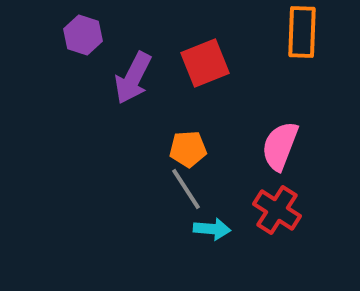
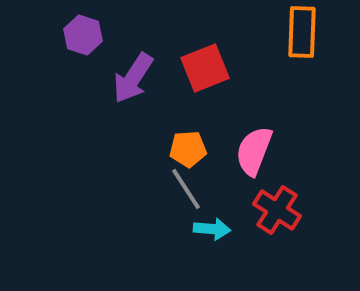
red square: moved 5 px down
purple arrow: rotated 6 degrees clockwise
pink semicircle: moved 26 px left, 5 px down
